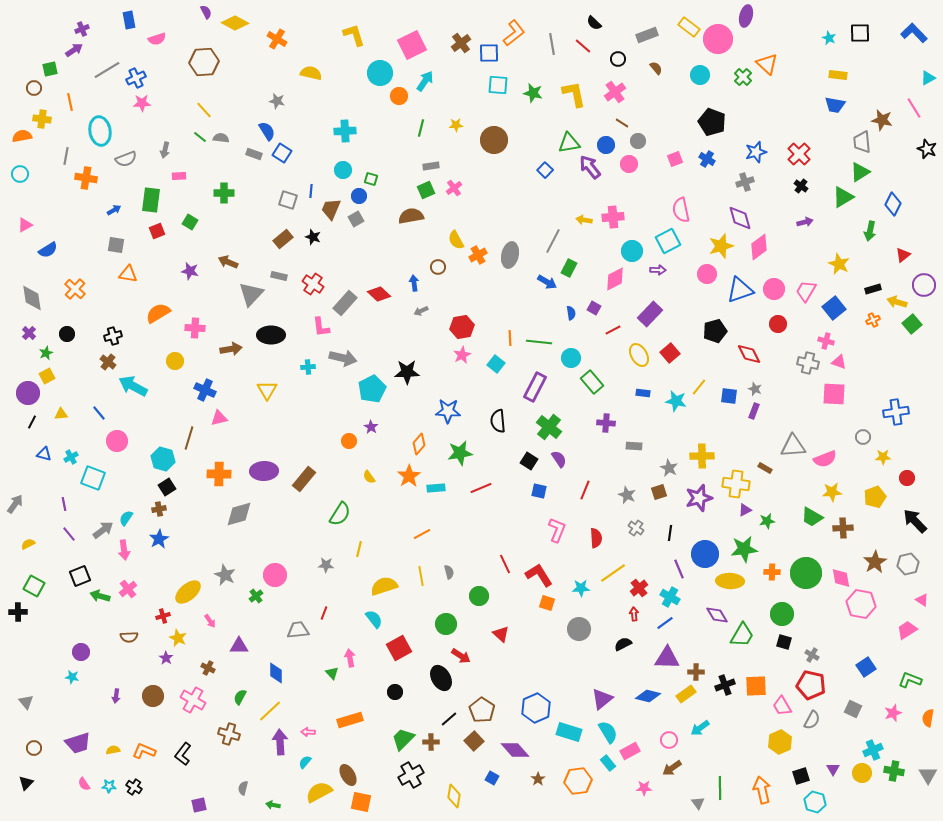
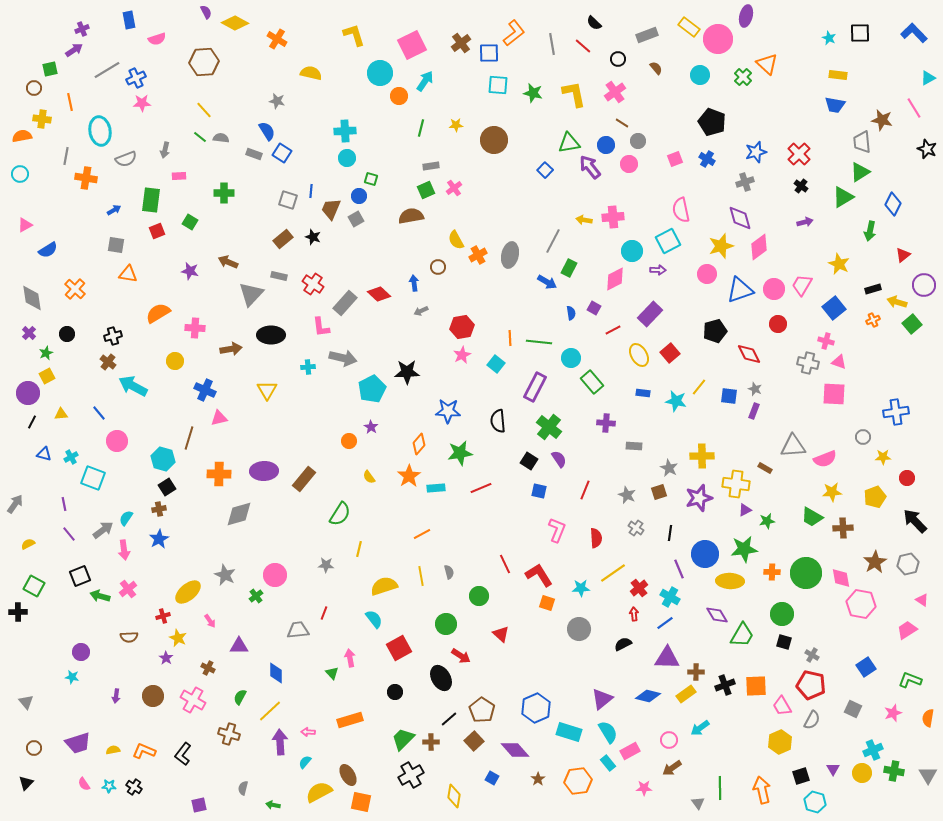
cyan circle at (343, 170): moved 4 px right, 12 px up
pink trapezoid at (806, 291): moved 4 px left, 6 px up
